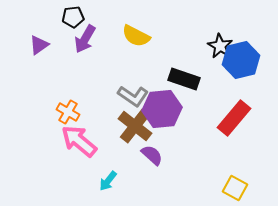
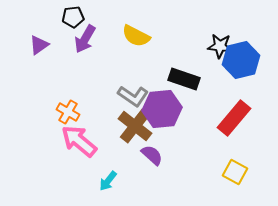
black star: rotated 25 degrees counterclockwise
yellow square: moved 16 px up
